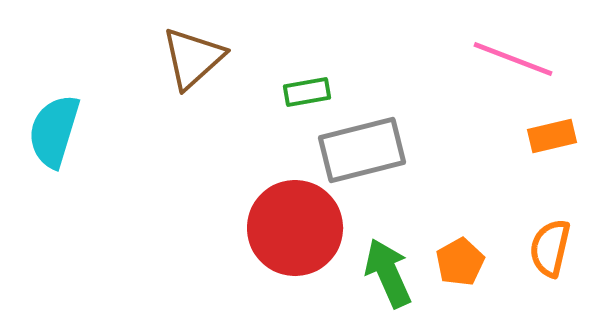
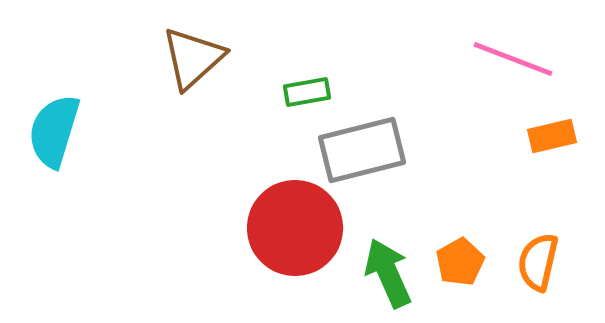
orange semicircle: moved 12 px left, 14 px down
